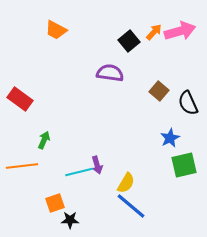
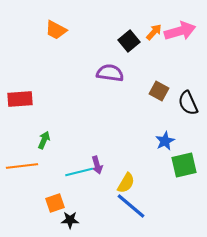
brown square: rotated 12 degrees counterclockwise
red rectangle: rotated 40 degrees counterclockwise
blue star: moved 5 px left, 3 px down
